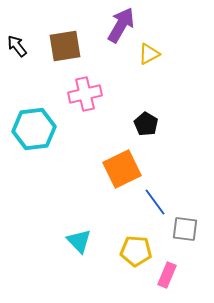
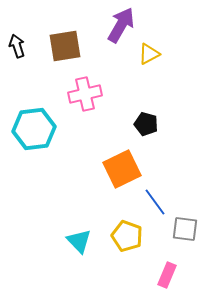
black arrow: rotated 20 degrees clockwise
black pentagon: rotated 15 degrees counterclockwise
yellow pentagon: moved 9 px left, 15 px up; rotated 16 degrees clockwise
